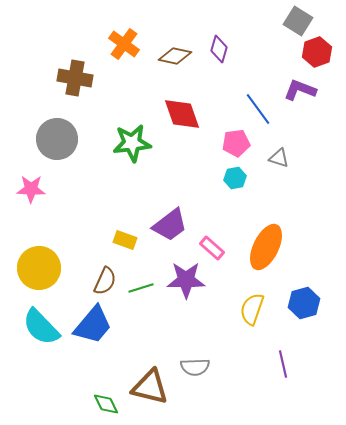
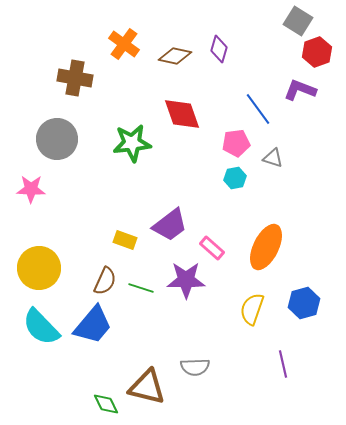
gray triangle: moved 6 px left
green line: rotated 35 degrees clockwise
brown triangle: moved 3 px left
